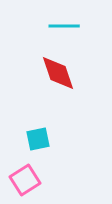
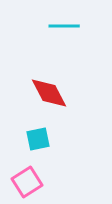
red diamond: moved 9 px left, 20 px down; rotated 9 degrees counterclockwise
pink square: moved 2 px right, 2 px down
